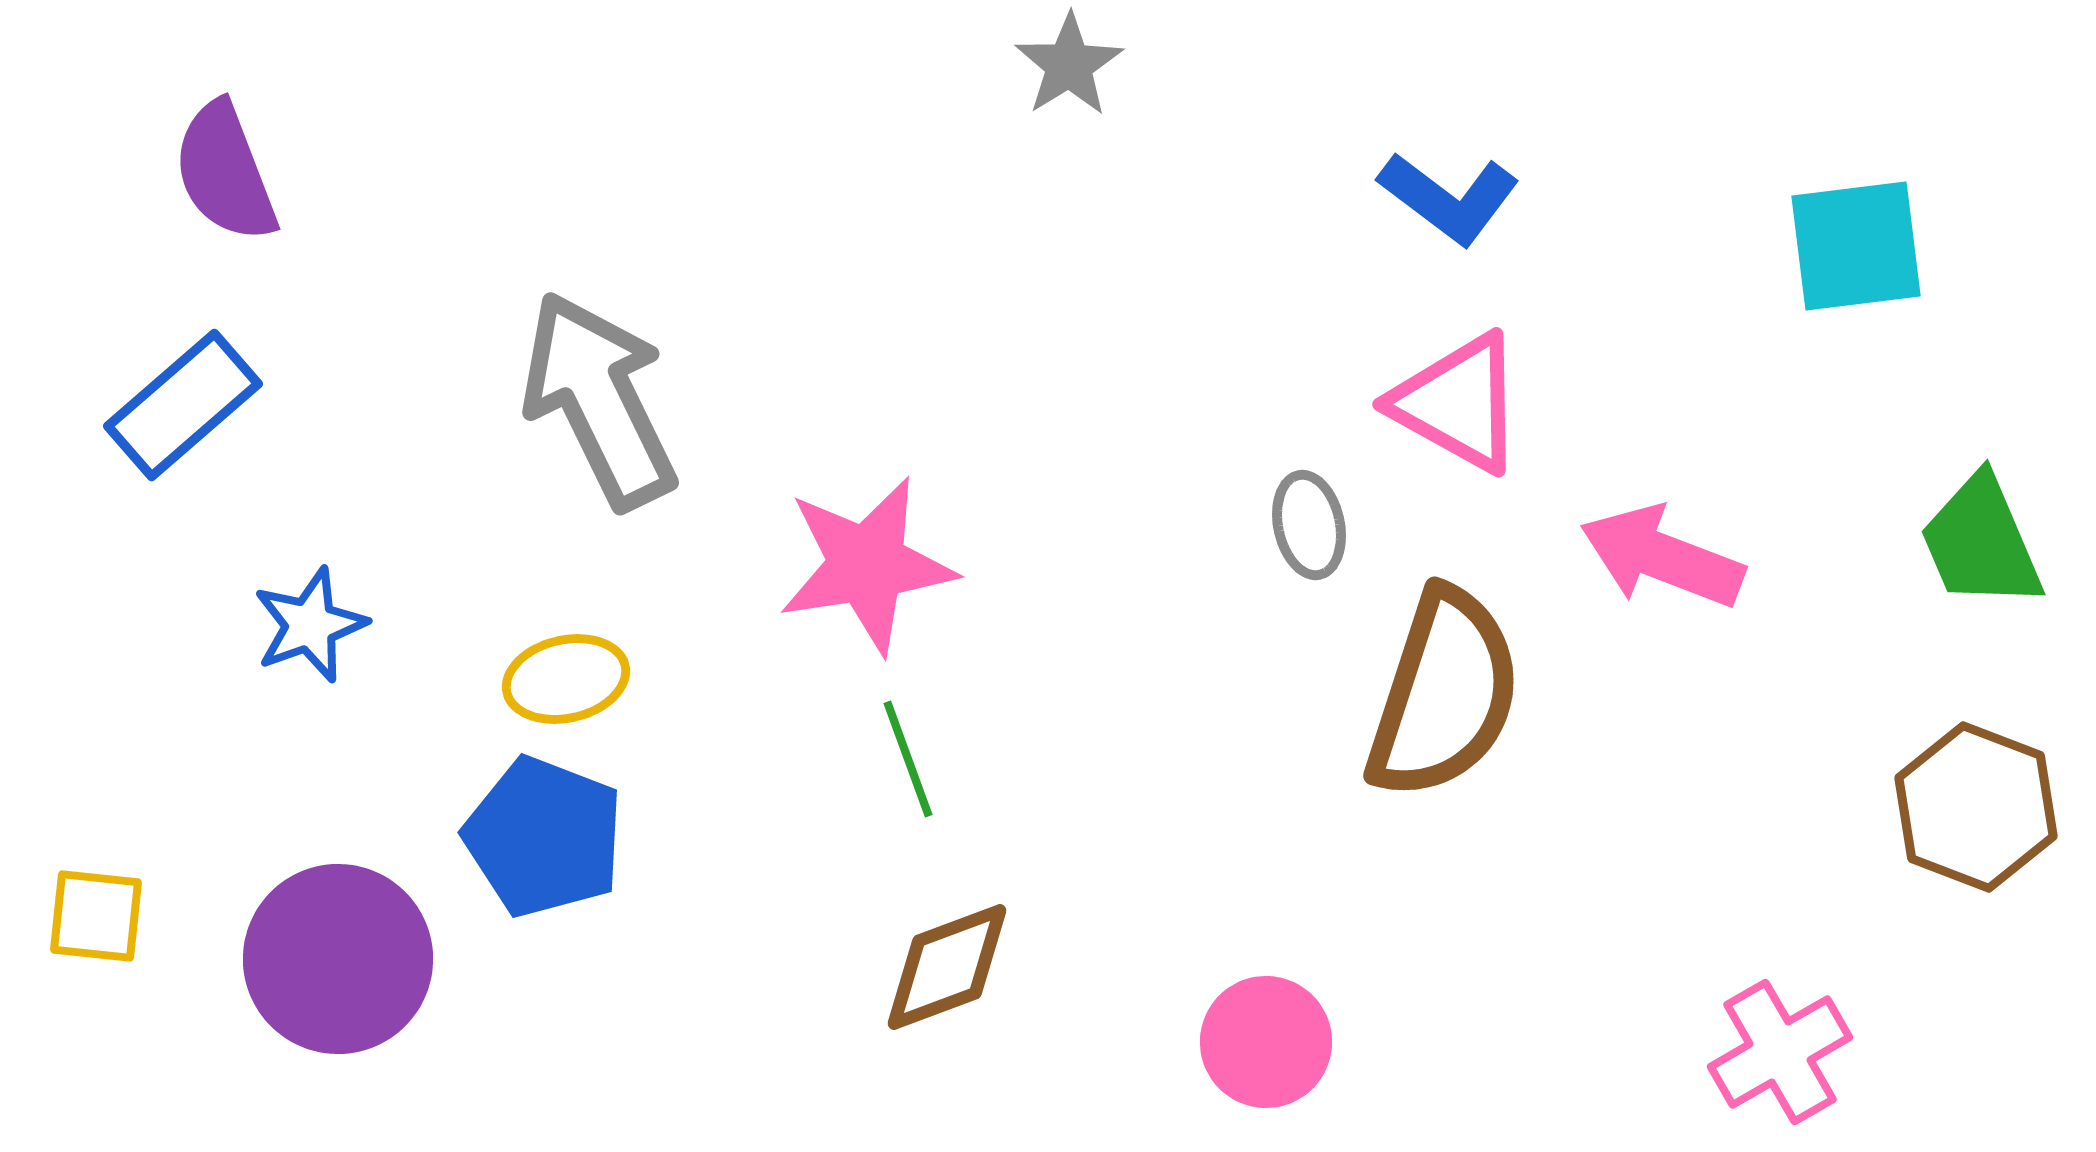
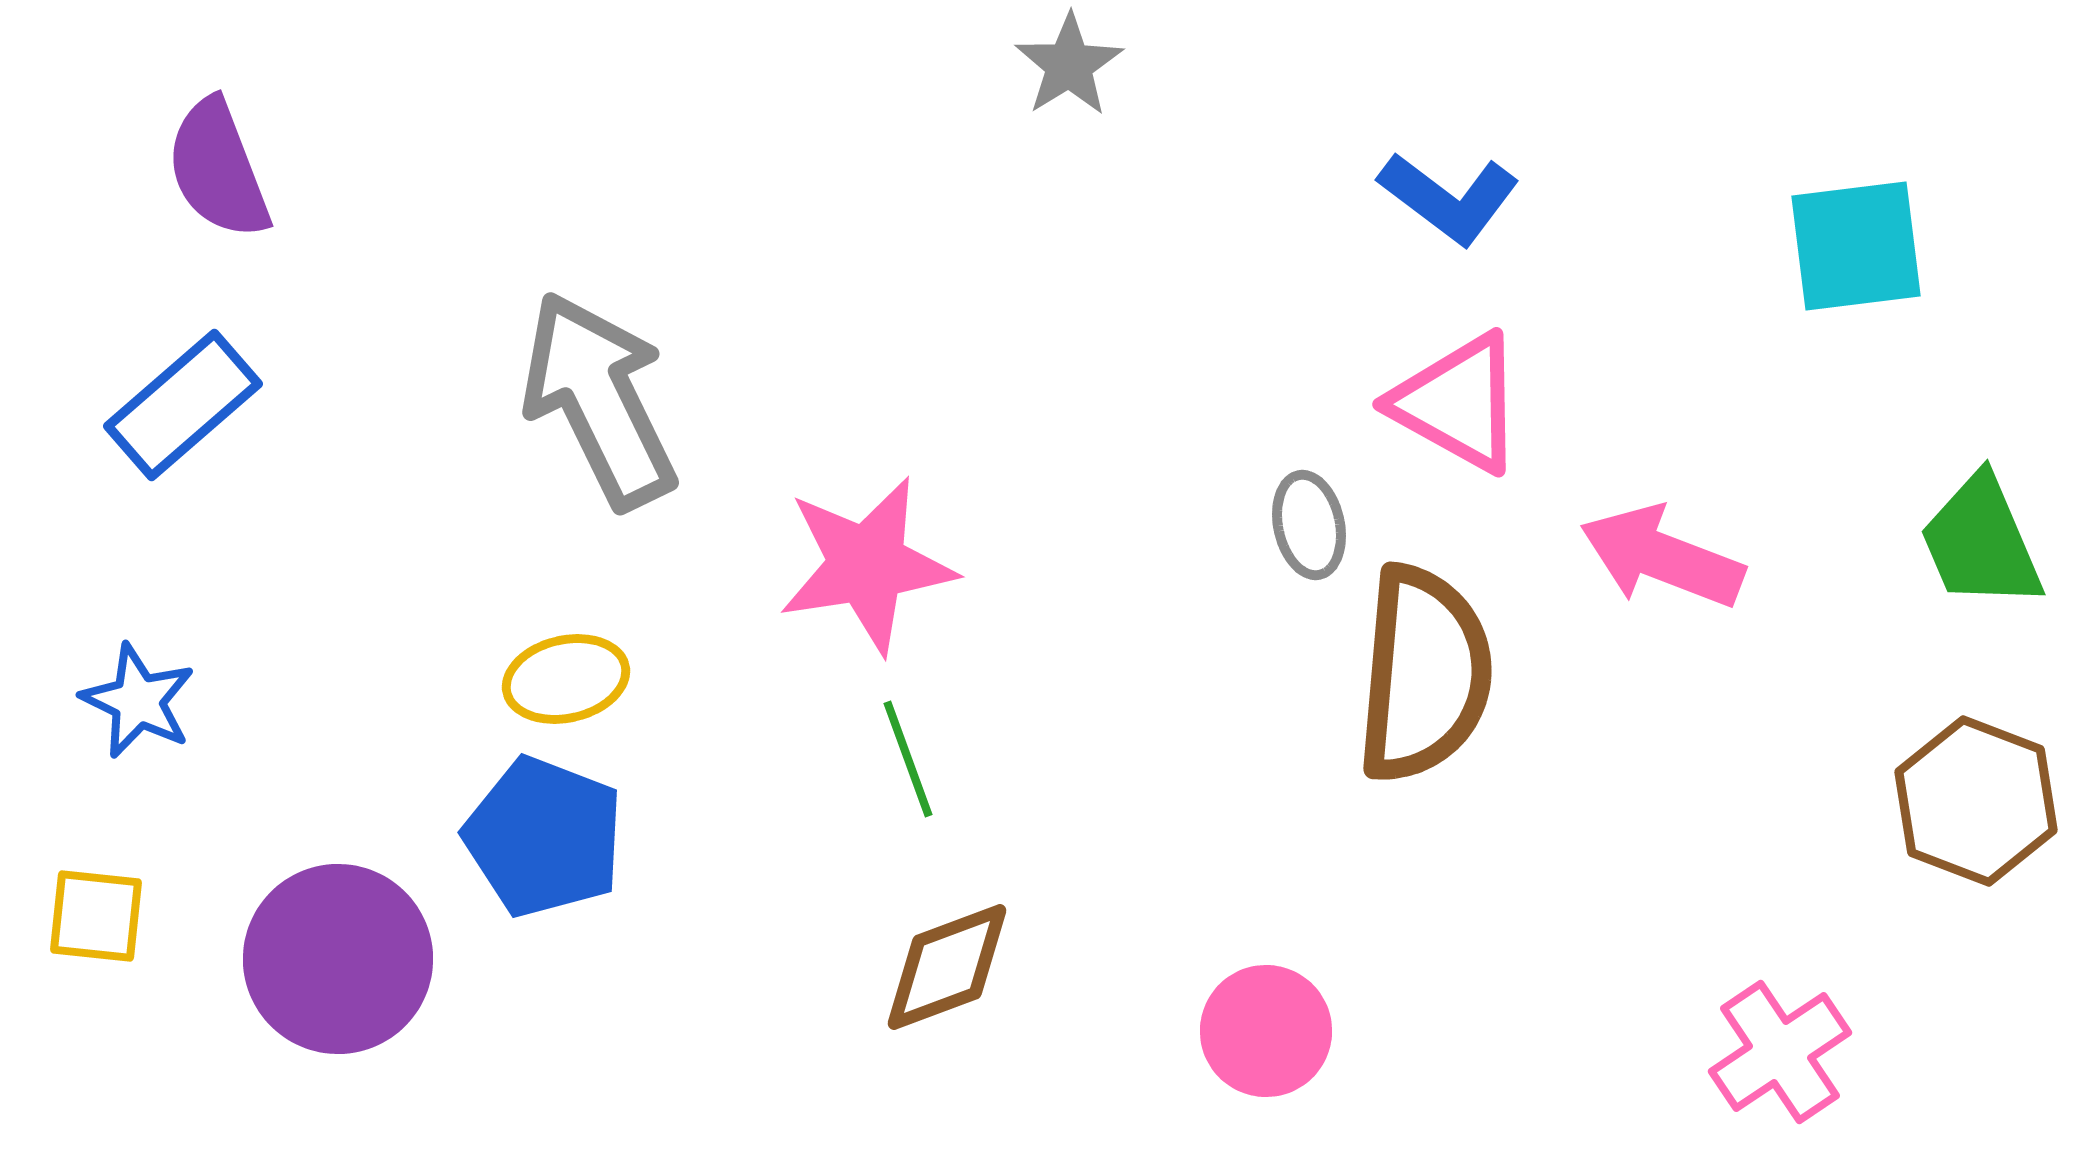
purple semicircle: moved 7 px left, 3 px up
blue star: moved 172 px left, 76 px down; rotated 26 degrees counterclockwise
brown semicircle: moved 20 px left, 20 px up; rotated 13 degrees counterclockwise
brown hexagon: moved 6 px up
pink circle: moved 11 px up
pink cross: rotated 4 degrees counterclockwise
